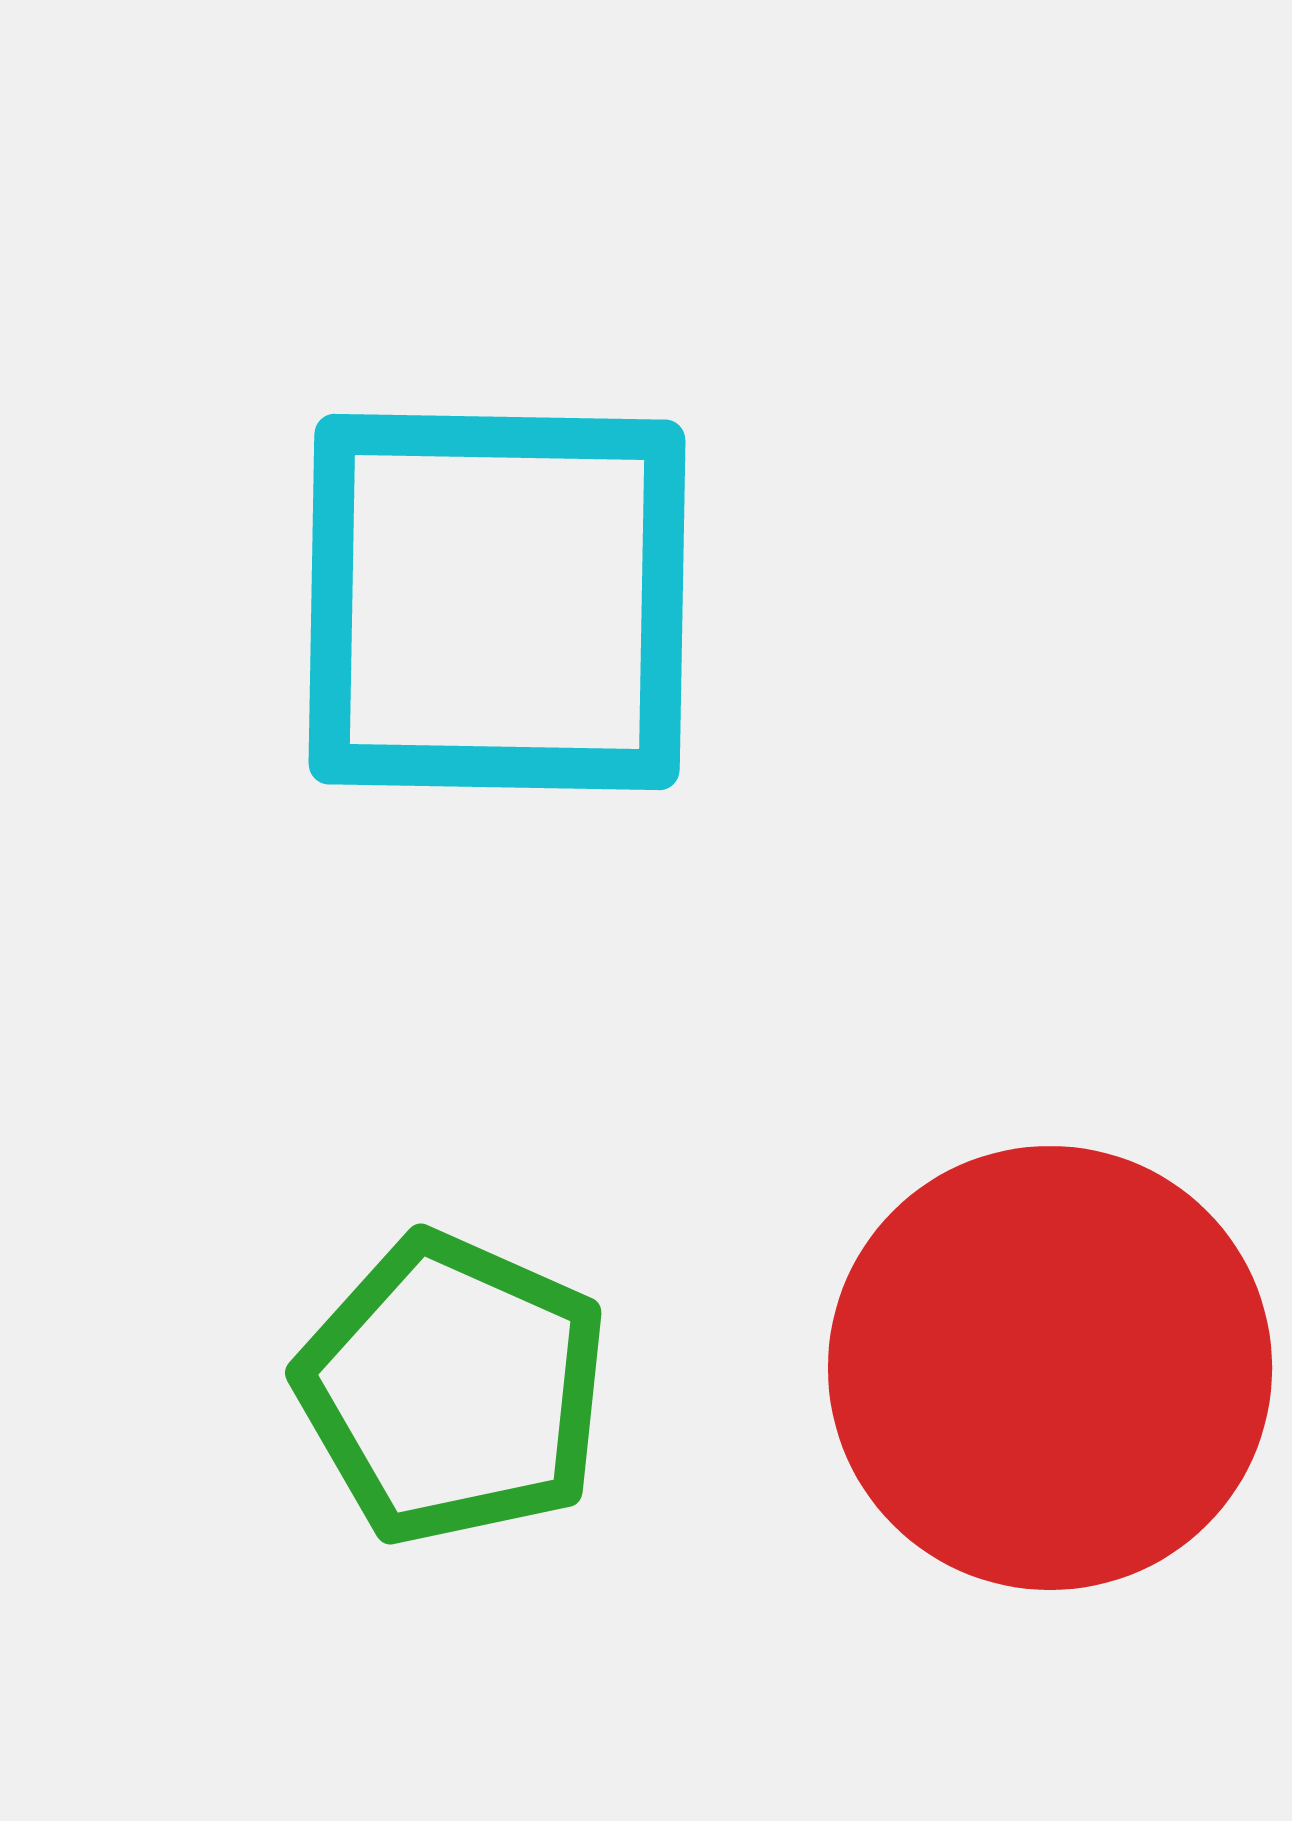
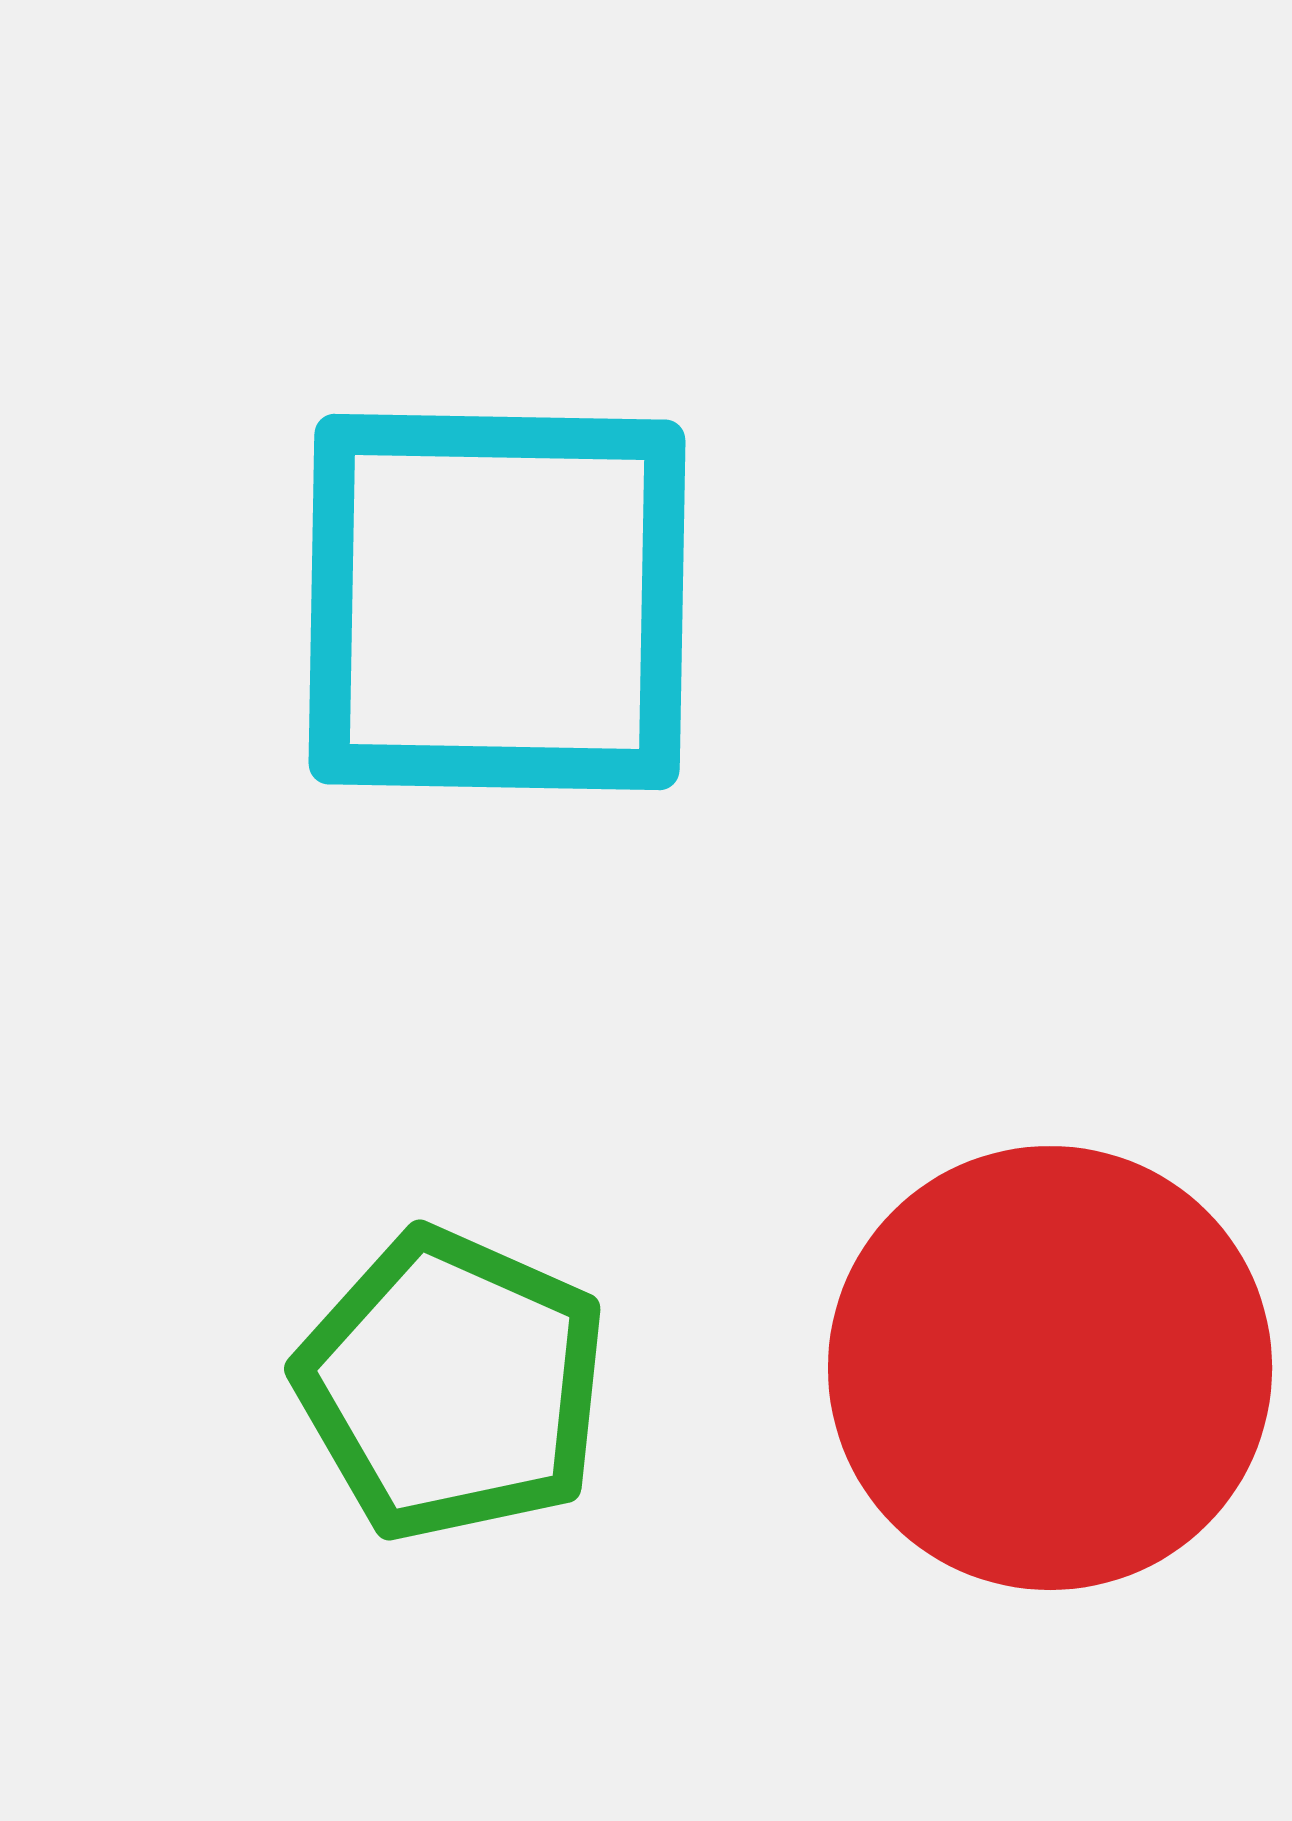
green pentagon: moved 1 px left, 4 px up
